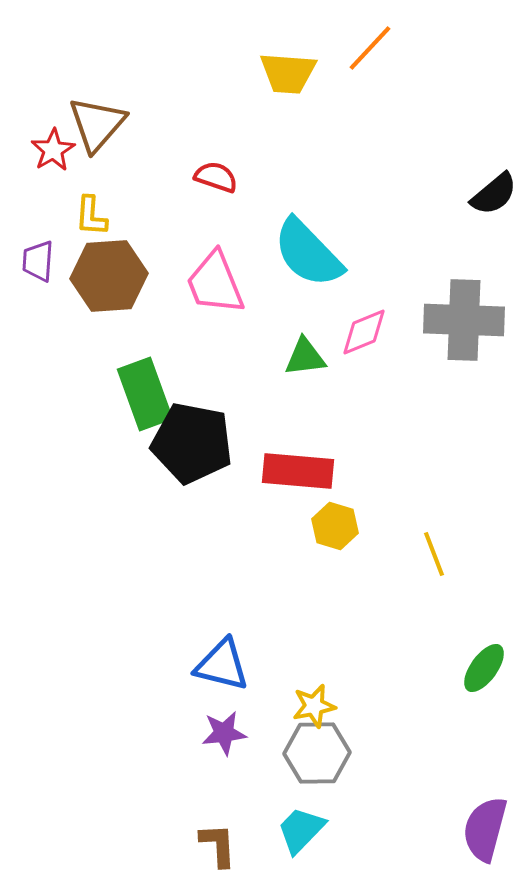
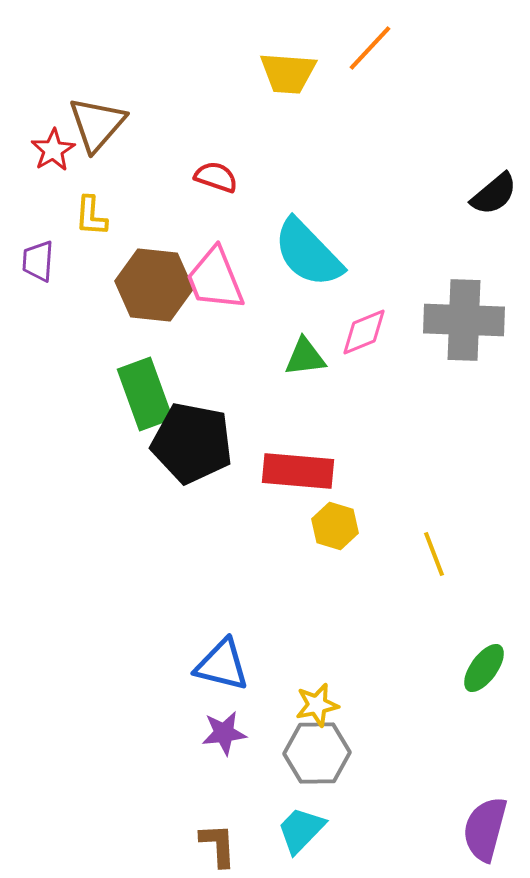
brown hexagon: moved 45 px right, 9 px down; rotated 10 degrees clockwise
pink trapezoid: moved 4 px up
yellow star: moved 3 px right, 1 px up
